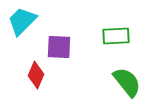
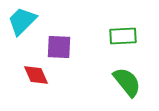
green rectangle: moved 7 px right
red diamond: rotated 48 degrees counterclockwise
